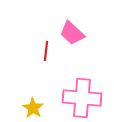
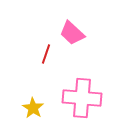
red line: moved 3 px down; rotated 12 degrees clockwise
